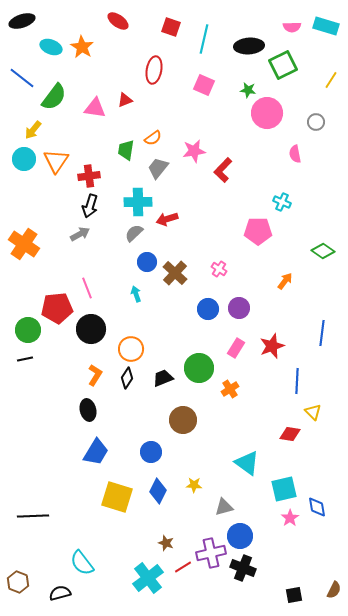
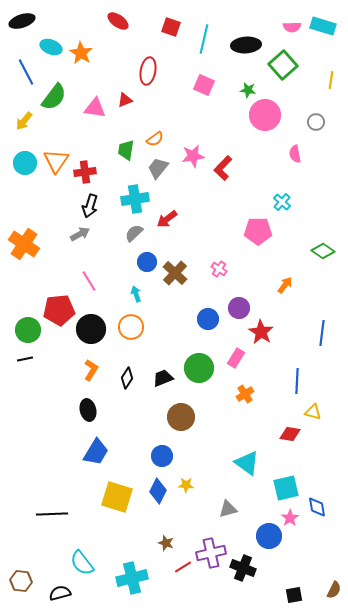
cyan rectangle at (326, 26): moved 3 px left
black ellipse at (249, 46): moved 3 px left, 1 px up
orange star at (82, 47): moved 1 px left, 6 px down
green square at (283, 65): rotated 16 degrees counterclockwise
red ellipse at (154, 70): moved 6 px left, 1 px down
blue line at (22, 78): moved 4 px right, 6 px up; rotated 24 degrees clockwise
yellow line at (331, 80): rotated 24 degrees counterclockwise
pink circle at (267, 113): moved 2 px left, 2 px down
yellow arrow at (33, 130): moved 9 px left, 9 px up
orange semicircle at (153, 138): moved 2 px right, 1 px down
pink star at (194, 151): moved 1 px left, 5 px down
cyan circle at (24, 159): moved 1 px right, 4 px down
red L-shape at (223, 170): moved 2 px up
red cross at (89, 176): moved 4 px left, 4 px up
cyan cross at (138, 202): moved 3 px left, 3 px up; rotated 8 degrees counterclockwise
cyan cross at (282, 202): rotated 18 degrees clockwise
red arrow at (167, 219): rotated 20 degrees counterclockwise
orange arrow at (285, 281): moved 4 px down
pink line at (87, 288): moved 2 px right, 7 px up; rotated 10 degrees counterclockwise
red pentagon at (57, 308): moved 2 px right, 2 px down
blue circle at (208, 309): moved 10 px down
red star at (272, 346): moved 11 px left, 14 px up; rotated 20 degrees counterclockwise
pink rectangle at (236, 348): moved 10 px down
orange circle at (131, 349): moved 22 px up
orange L-shape at (95, 375): moved 4 px left, 5 px up
orange cross at (230, 389): moved 15 px right, 5 px down
yellow triangle at (313, 412): rotated 30 degrees counterclockwise
brown circle at (183, 420): moved 2 px left, 3 px up
blue circle at (151, 452): moved 11 px right, 4 px down
yellow star at (194, 485): moved 8 px left
cyan square at (284, 489): moved 2 px right, 1 px up
gray triangle at (224, 507): moved 4 px right, 2 px down
black line at (33, 516): moved 19 px right, 2 px up
blue circle at (240, 536): moved 29 px right
cyan cross at (148, 578): moved 16 px left; rotated 24 degrees clockwise
brown hexagon at (18, 582): moved 3 px right, 1 px up; rotated 15 degrees counterclockwise
